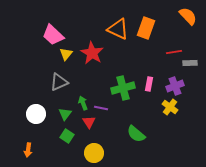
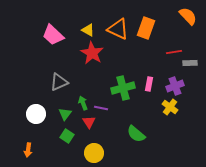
yellow triangle: moved 22 px right, 24 px up; rotated 40 degrees counterclockwise
